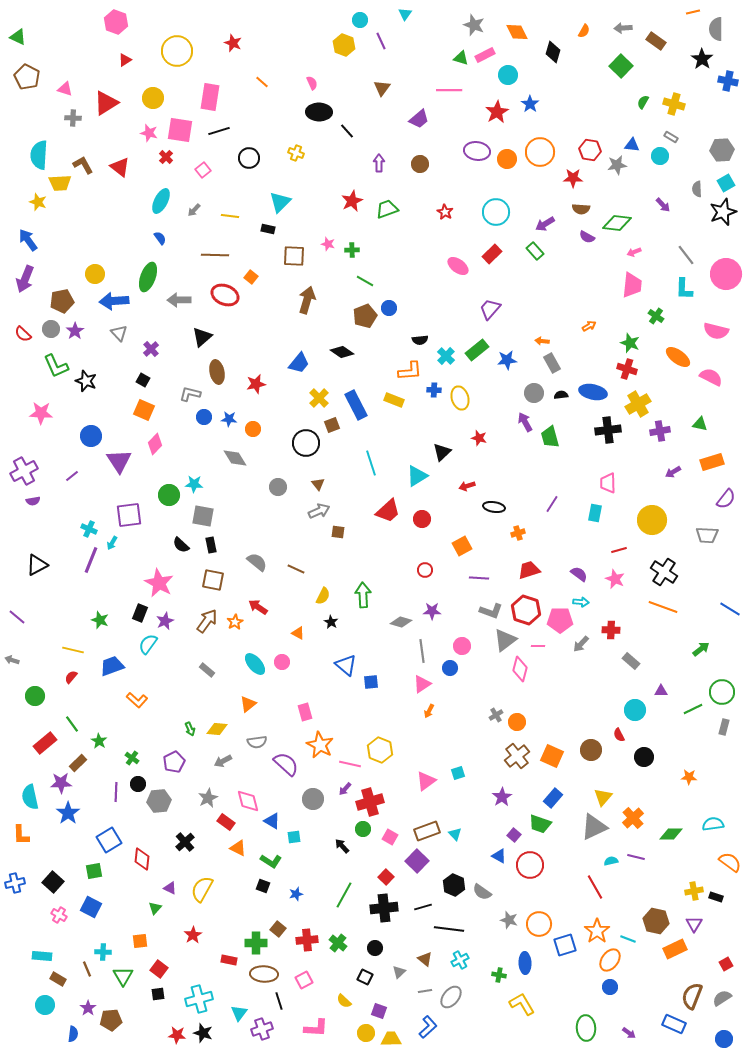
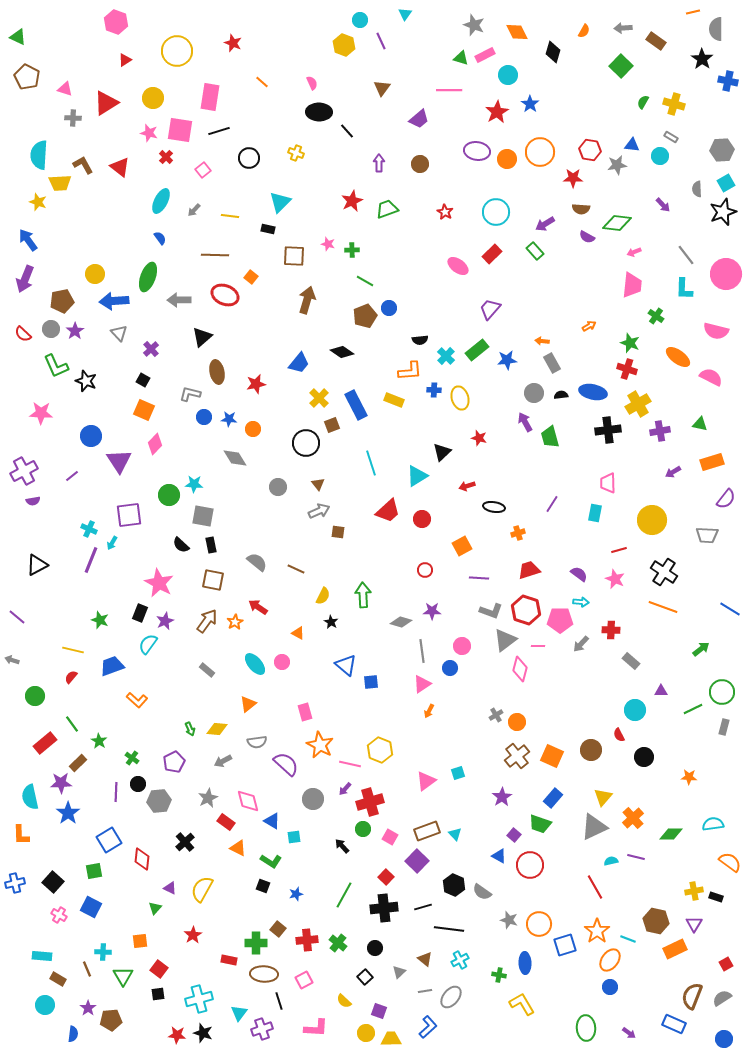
black square at (365, 977): rotated 21 degrees clockwise
